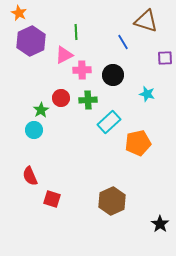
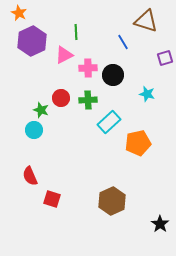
purple hexagon: moved 1 px right
purple square: rotated 14 degrees counterclockwise
pink cross: moved 6 px right, 2 px up
green star: rotated 21 degrees counterclockwise
